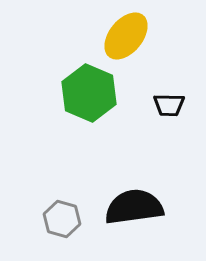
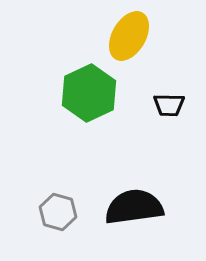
yellow ellipse: moved 3 px right; rotated 9 degrees counterclockwise
green hexagon: rotated 12 degrees clockwise
gray hexagon: moved 4 px left, 7 px up
